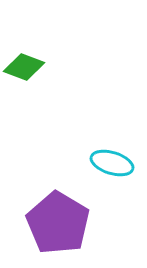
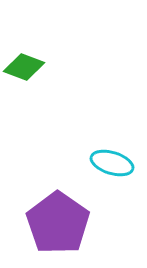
purple pentagon: rotated 4 degrees clockwise
